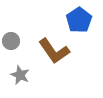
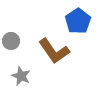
blue pentagon: moved 1 px left, 1 px down
gray star: moved 1 px right, 1 px down
